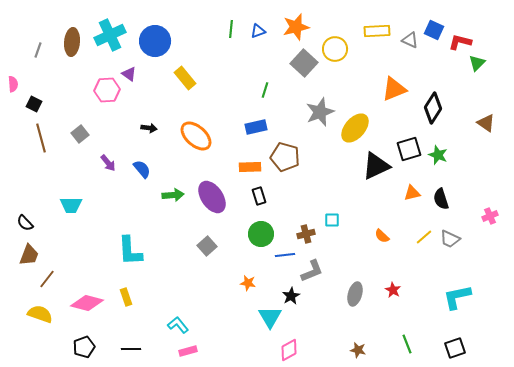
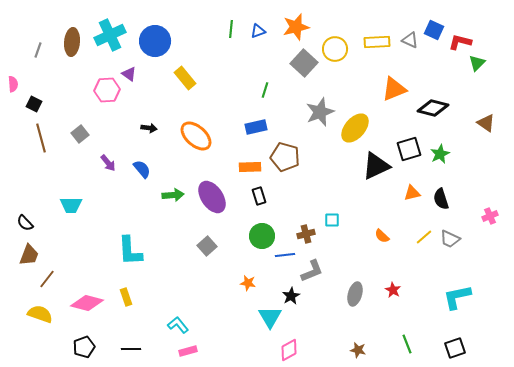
yellow rectangle at (377, 31): moved 11 px down
black diamond at (433, 108): rotated 72 degrees clockwise
green star at (438, 155): moved 2 px right, 1 px up; rotated 24 degrees clockwise
green circle at (261, 234): moved 1 px right, 2 px down
